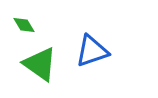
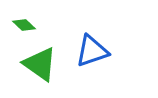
green diamond: rotated 15 degrees counterclockwise
